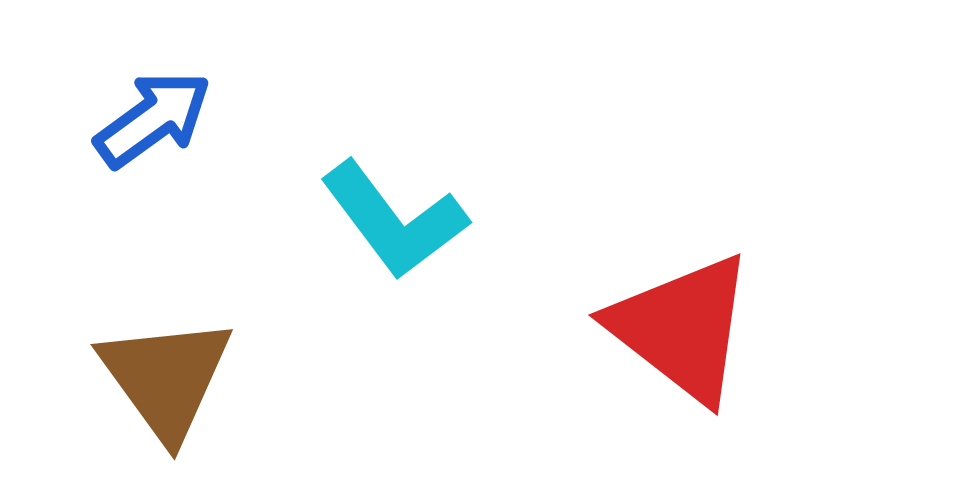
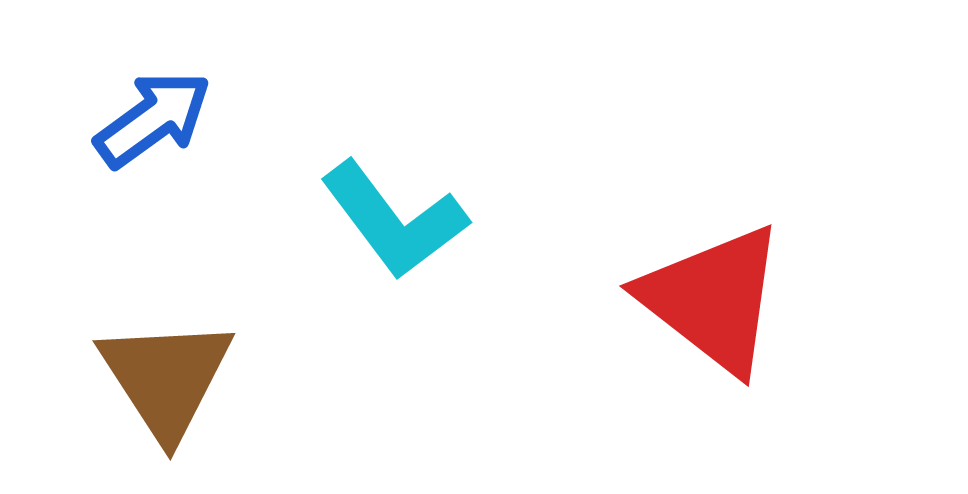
red triangle: moved 31 px right, 29 px up
brown triangle: rotated 3 degrees clockwise
